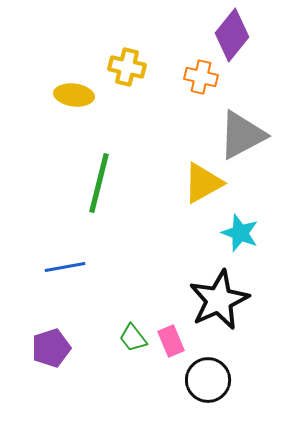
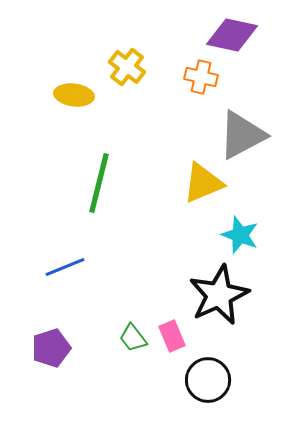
purple diamond: rotated 63 degrees clockwise
yellow cross: rotated 24 degrees clockwise
yellow triangle: rotated 6 degrees clockwise
cyan star: moved 2 px down
blue line: rotated 12 degrees counterclockwise
black star: moved 5 px up
pink rectangle: moved 1 px right, 5 px up
